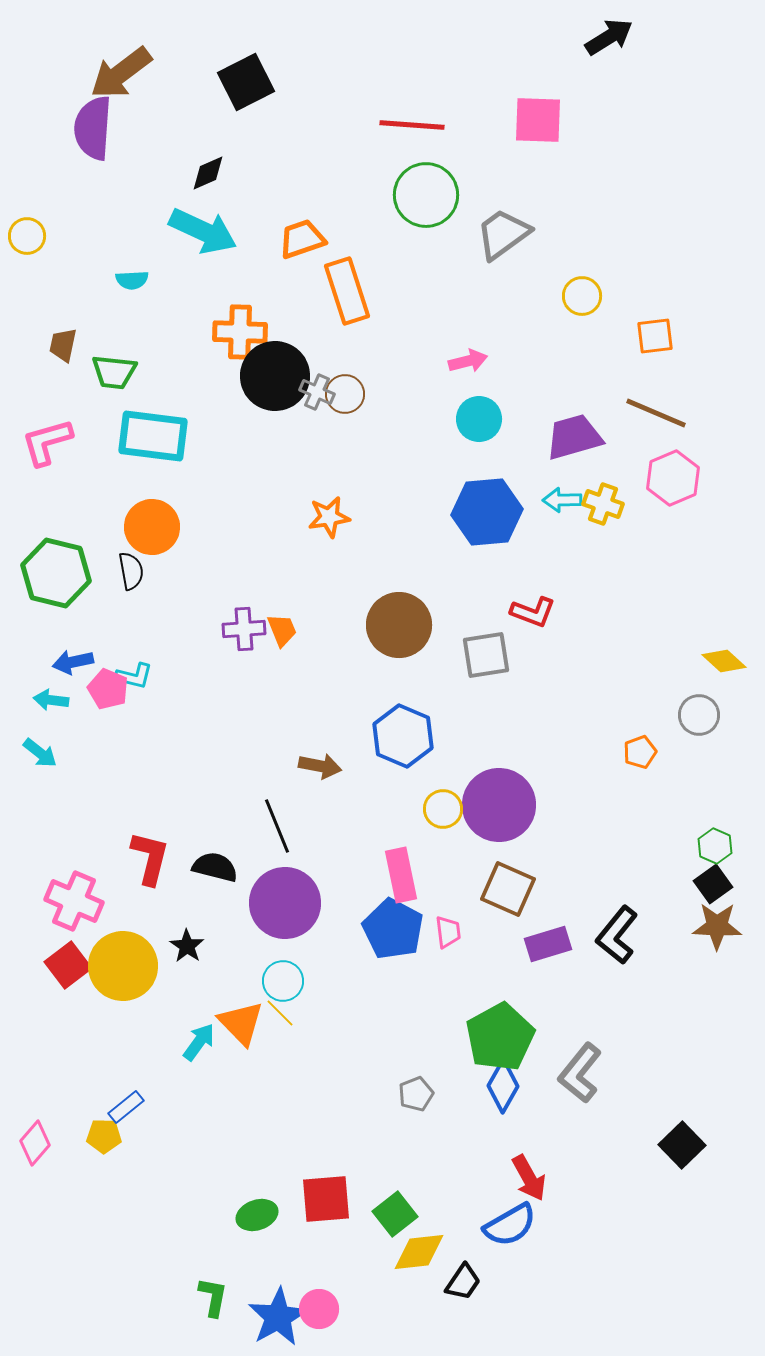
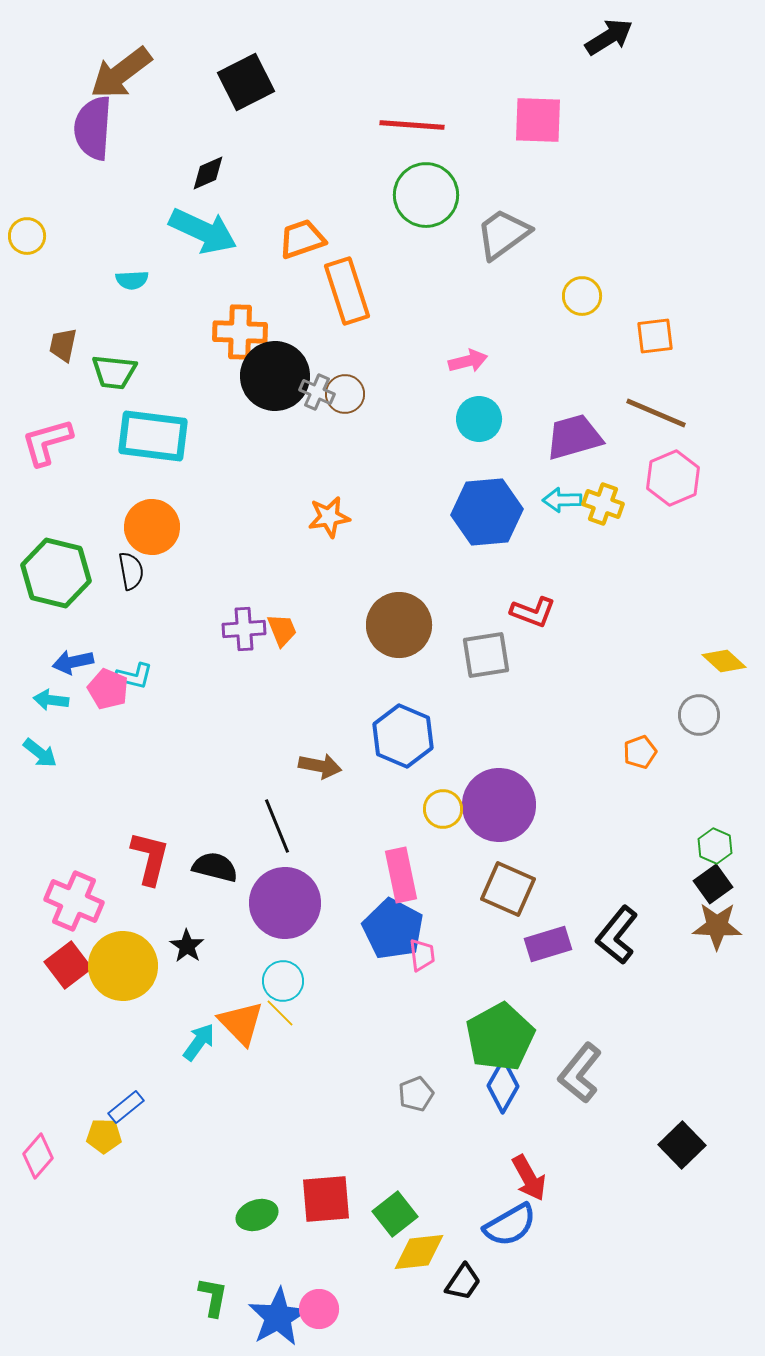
pink trapezoid at (448, 932): moved 26 px left, 23 px down
pink diamond at (35, 1143): moved 3 px right, 13 px down
